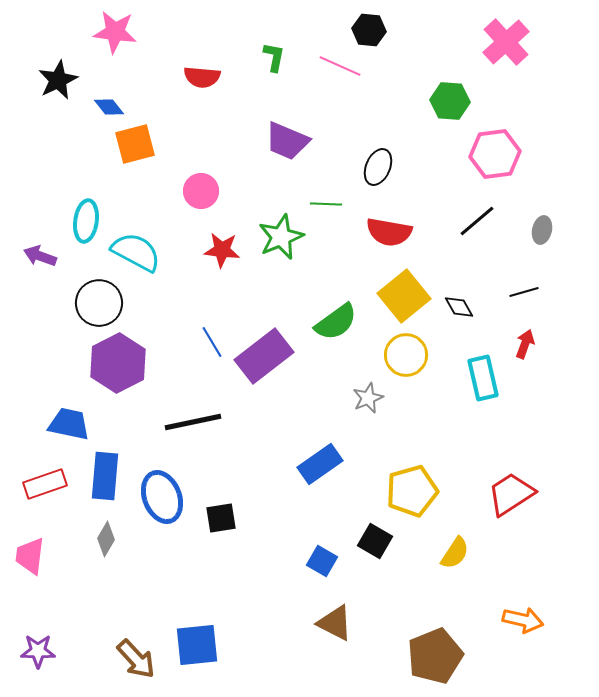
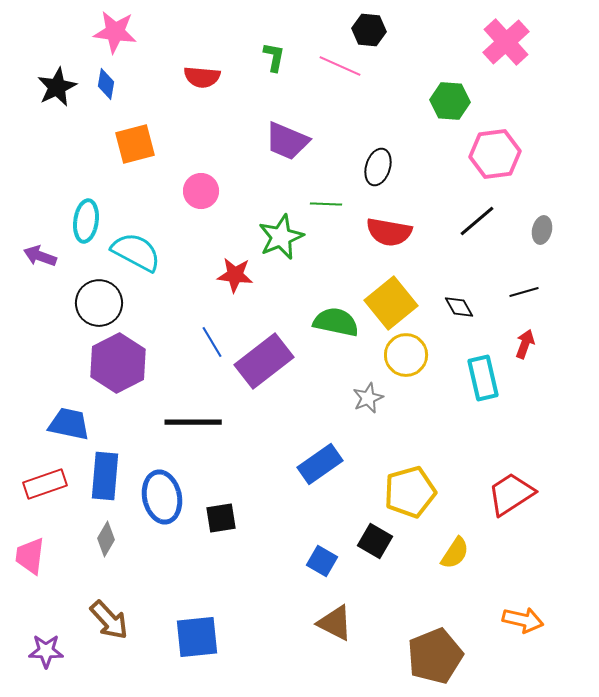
black star at (58, 80): moved 1 px left, 7 px down
blue diamond at (109, 107): moved 3 px left, 23 px up; rotated 48 degrees clockwise
black ellipse at (378, 167): rotated 6 degrees counterclockwise
red star at (222, 250): moved 13 px right, 25 px down
yellow square at (404, 296): moved 13 px left, 7 px down
green semicircle at (336, 322): rotated 132 degrees counterclockwise
purple rectangle at (264, 356): moved 5 px down
black line at (193, 422): rotated 12 degrees clockwise
yellow pentagon at (412, 491): moved 2 px left, 1 px down
blue ellipse at (162, 497): rotated 9 degrees clockwise
blue square at (197, 645): moved 8 px up
purple star at (38, 651): moved 8 px right
brown arrow at (136, 659): moved 27 px left, 39 px up
